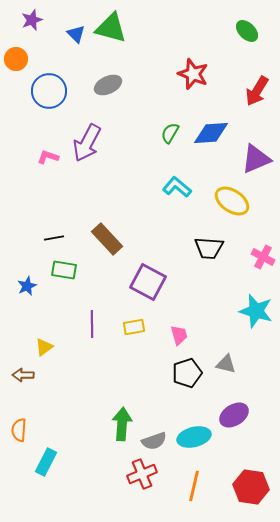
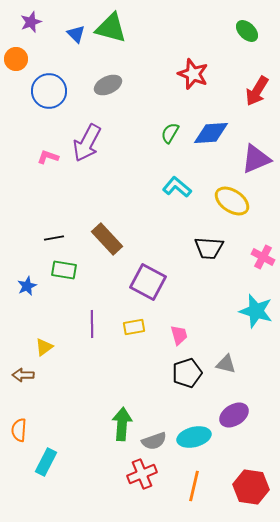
purple star: moved 1 px left, 2 px down
